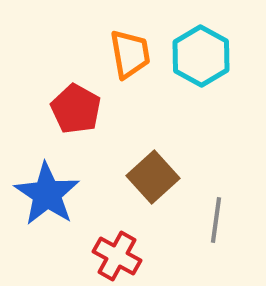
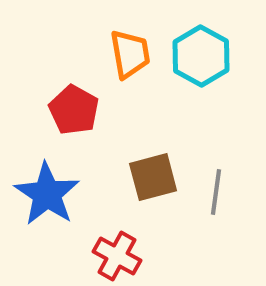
red pentagon: moved 2 px left, 1 px down
brown square: rotated 27 degrees clockwise
gray line: moved 28 px up
